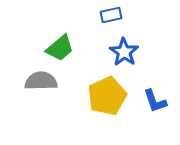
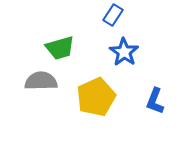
blue rectangle: moved 2 px right; rotated 45 degrees counterclockwise
green trapezoid: rotated 24 degrees clockwise
yellow pentagon: moved 11 px left, 1 px down
blue L-shape: rotated 40 degrees clockwise
